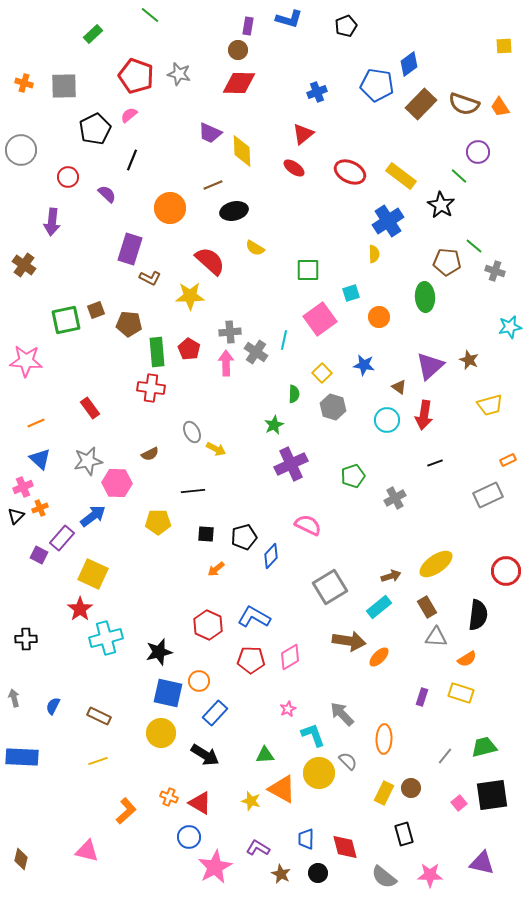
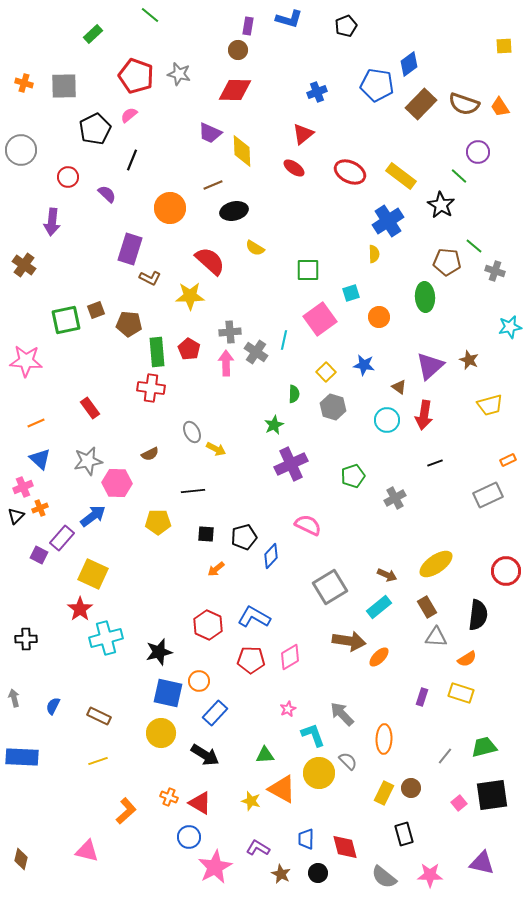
red diamond at (239, 83): moved 4 px left, 7 px down
yellow square at (322, 373): moved 4 px right, 1 px up
brown arrow at (391, 576): moved 4 px left, 1 px up; rotated 42 degrees clockwise
